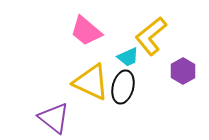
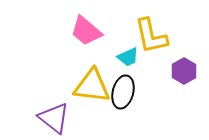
yellow L-shape: rotated 63 degrees counterclockwise
purple hexagon: moved 1 px right
yellow triangle: moved 1 px right, 4 px down; rotated 18 degrees counterclockwise
black ellipse: moved 5 px down
